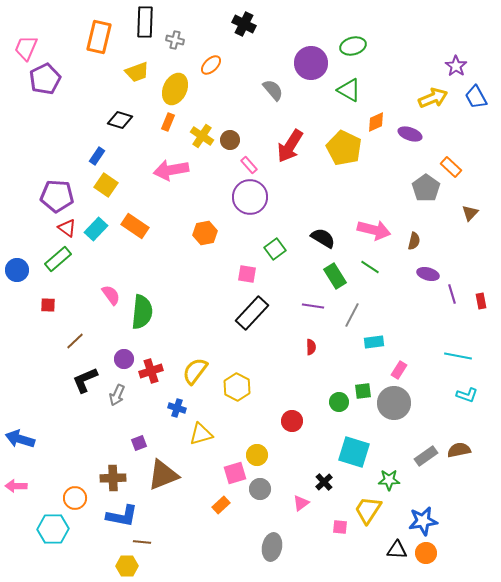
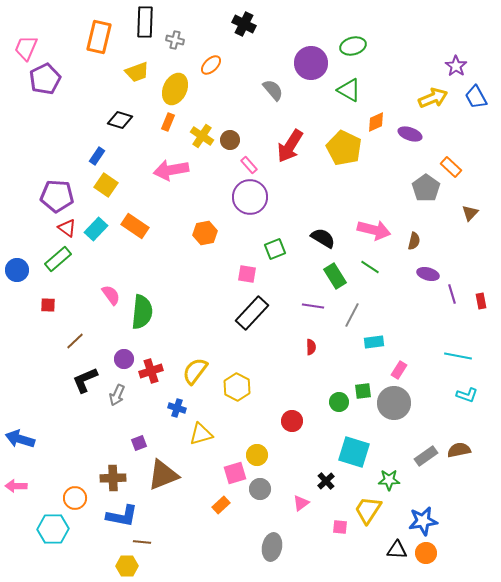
green square at (275, 249): rotated 15 degrees clockwise
black cross at (324, 482): moved 2 px right, 1 px up
